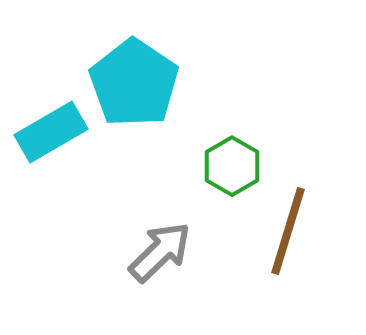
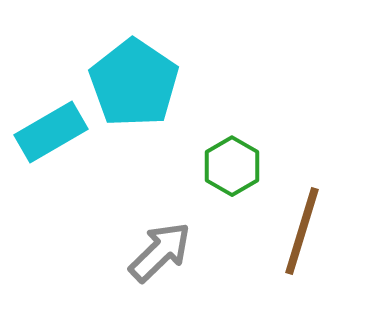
brown line: moved 14 px right
